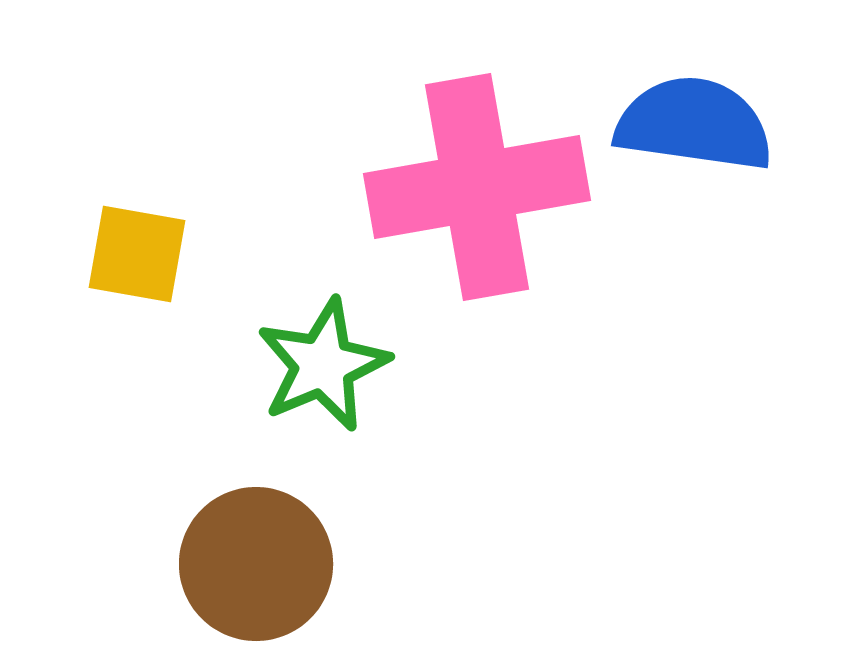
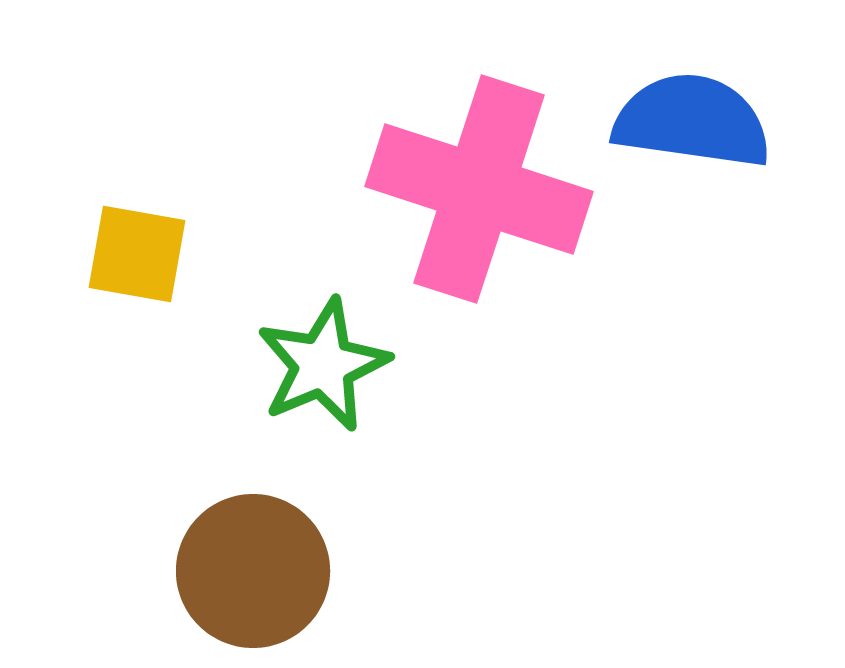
blue semicircle: moved 2 px left, 3 px up
pink cross: moved 2 px right, 2 px down; rotated 28 degrees clockwise
brown circle: moved 3 px left, 7 px down
